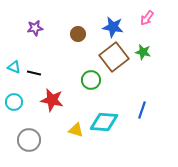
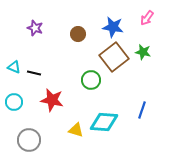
purple star: rotated 28 degrees clockwise
